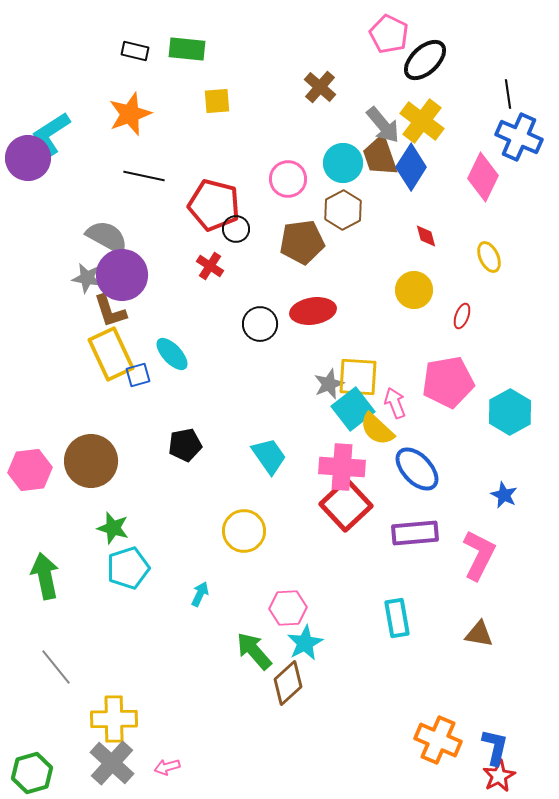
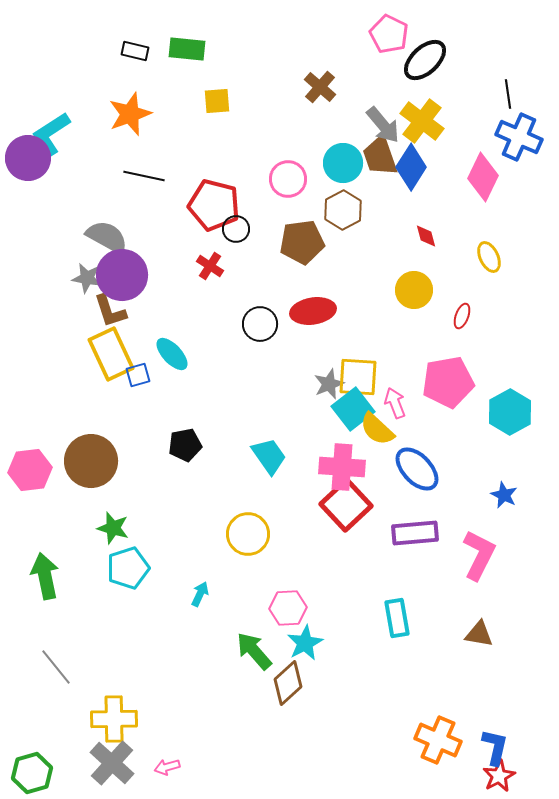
yellow circle at (244, 531): moved 4 px right, 3 px down
